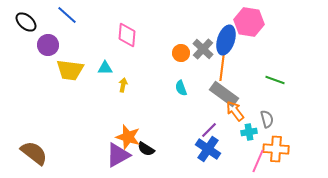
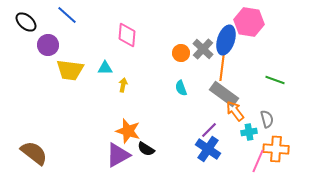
orange star: moved 6 px up
